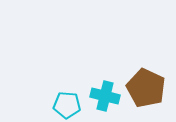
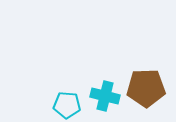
brown pentagon: rotated 27 degrees counterclockwise
